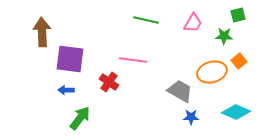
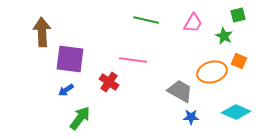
green star: rotated 24 degrees clockwise
orange square: rotated 28 degrees counterclockwise
blue arrow: rotated 35 degrees counterclockwise
